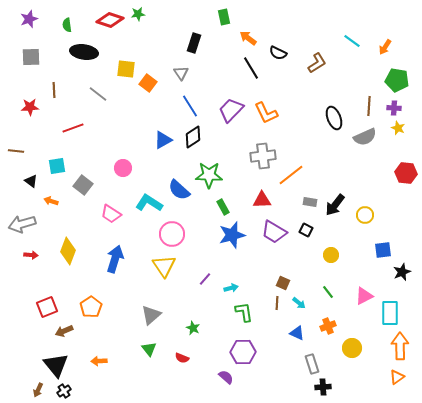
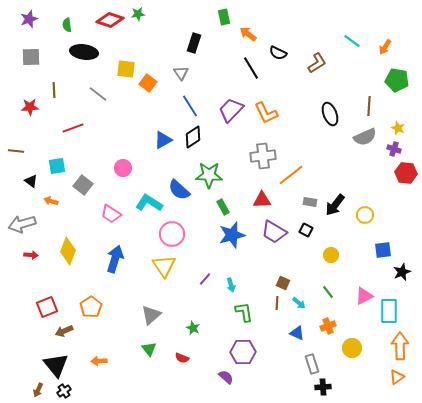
orange arrow at (248, 38): moved 4 px up
purple cross at (394, 108): moved 41 px down; rotated 16 degrees clockwise
black ellipse at (334, 118): moved 4 px left, 4 px up
cyan arrow at (231, 288): moved 3 px up; rotated 88 degrees clockwise
cyan rectangle at (390, 313): moved 1 px left, 2 px up
